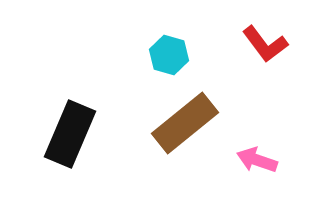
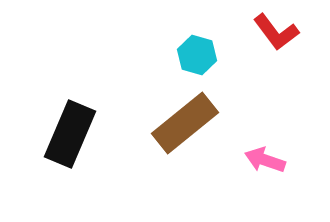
red L-shape: moved 11 px right, 12 px up
cyan hexagon: moved 28 px right
pink arrow: moved 8 px right
